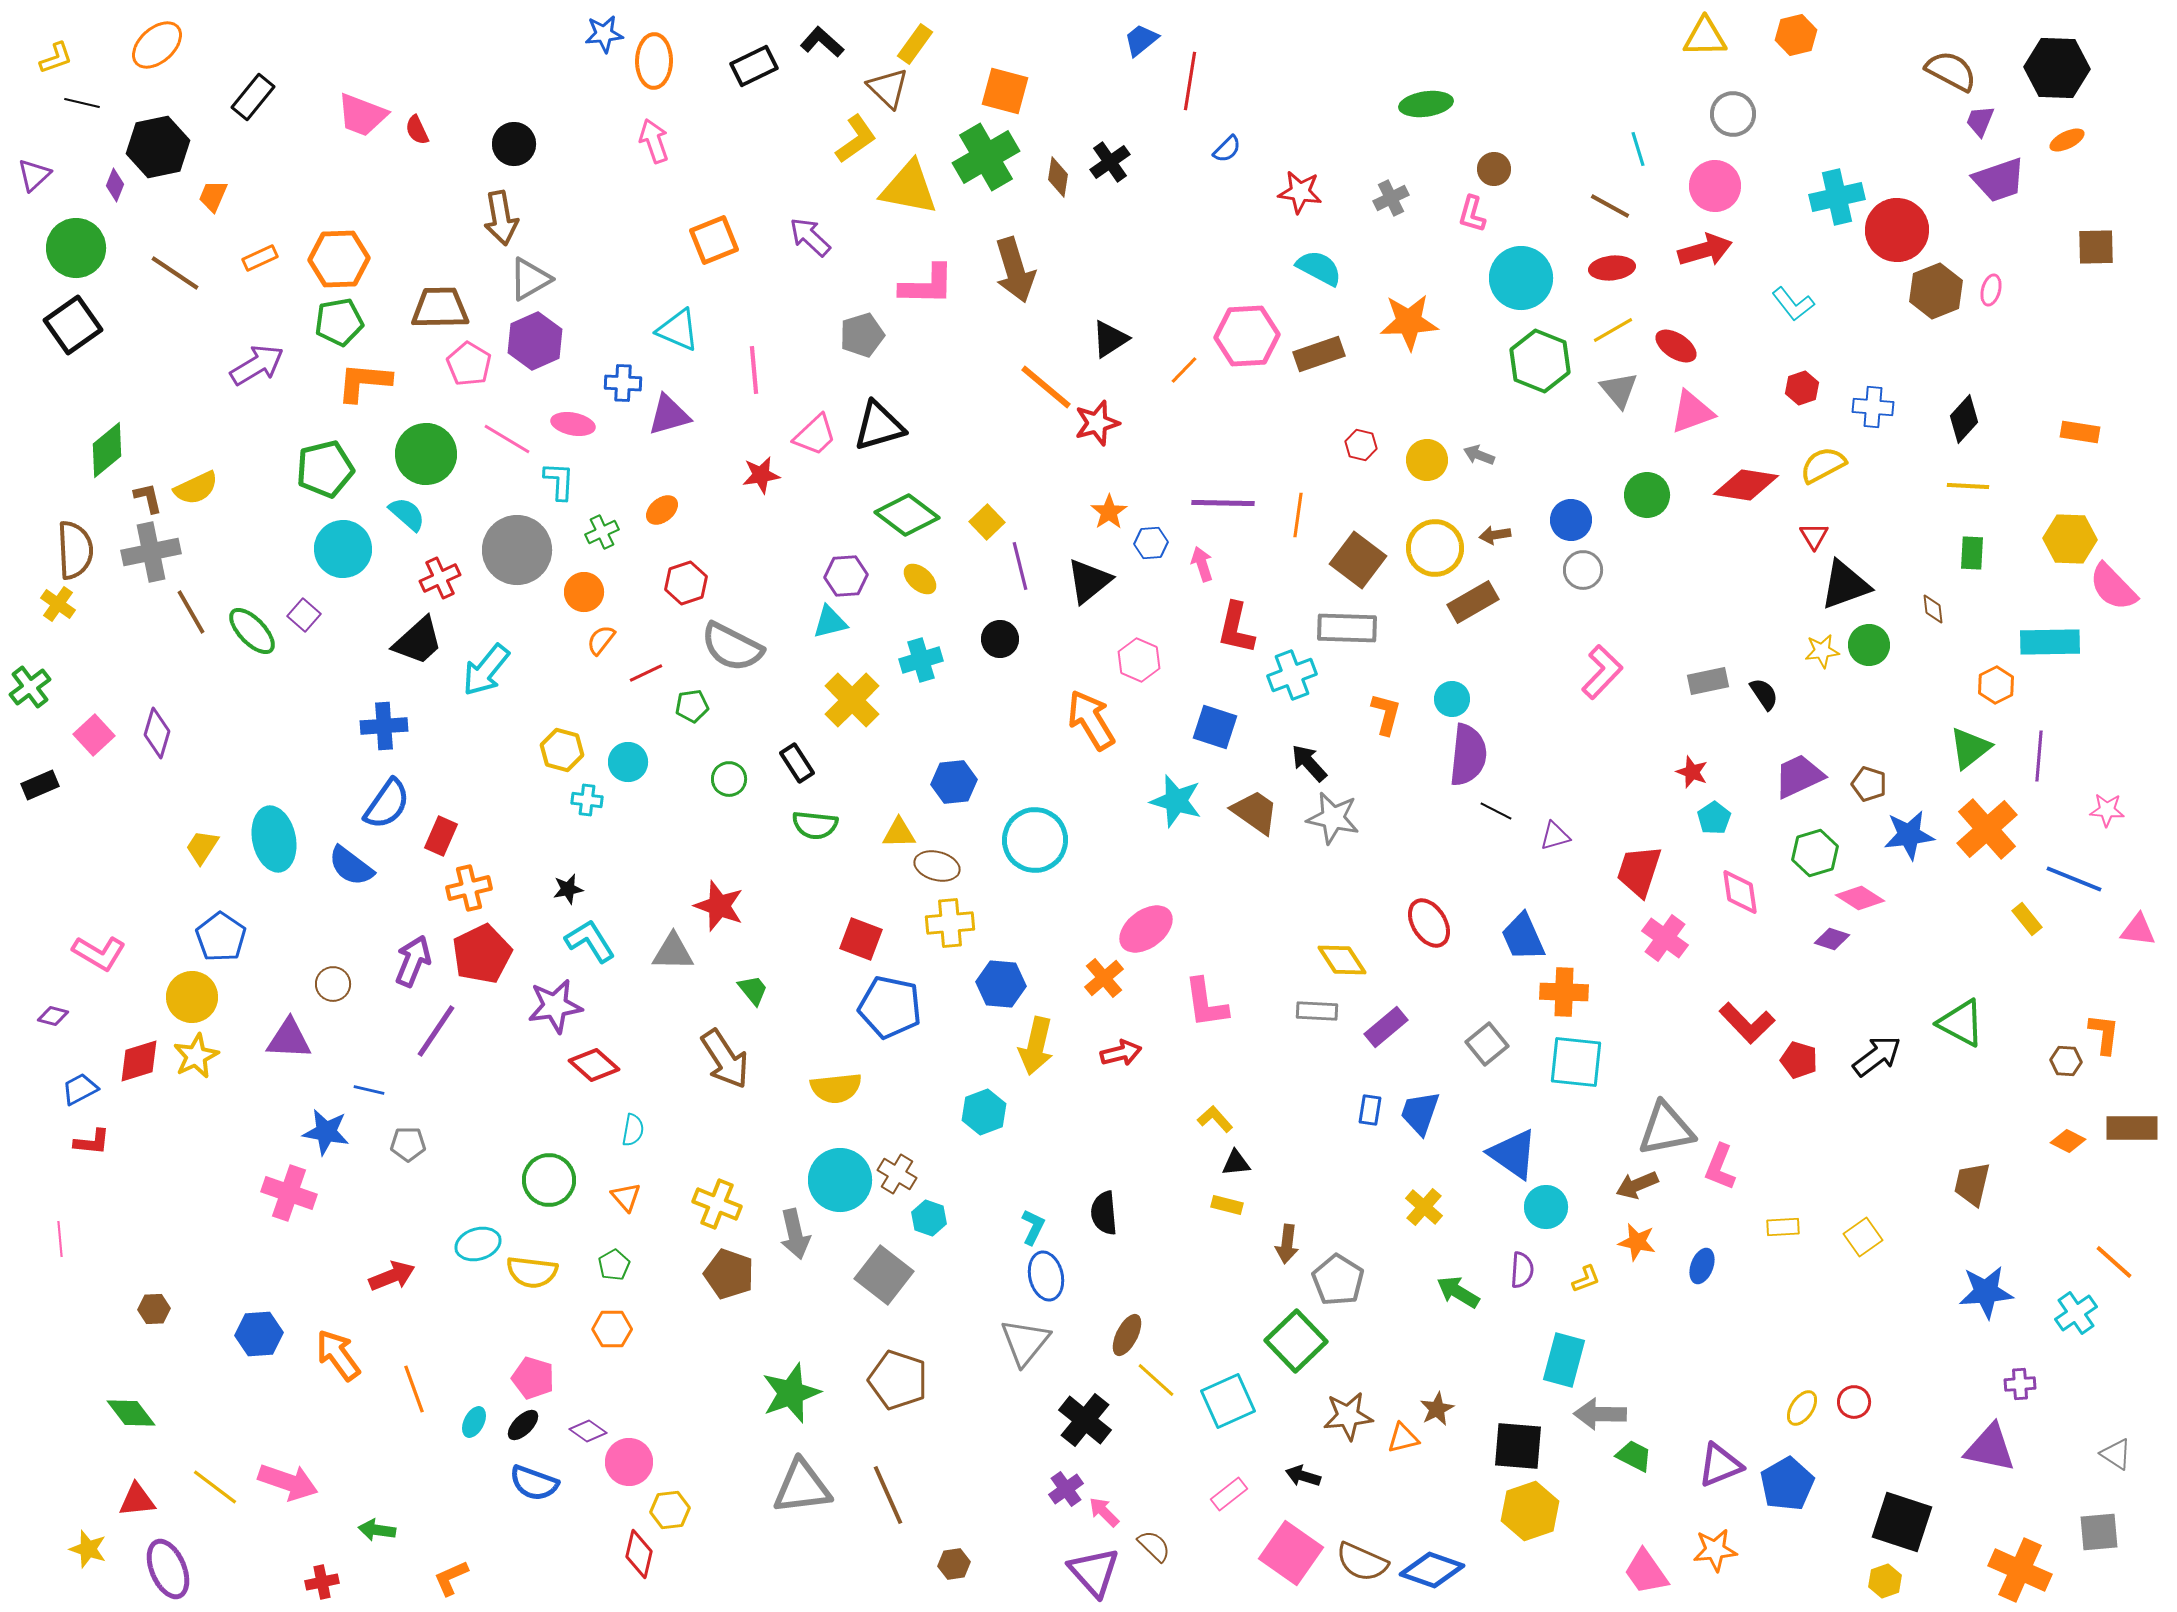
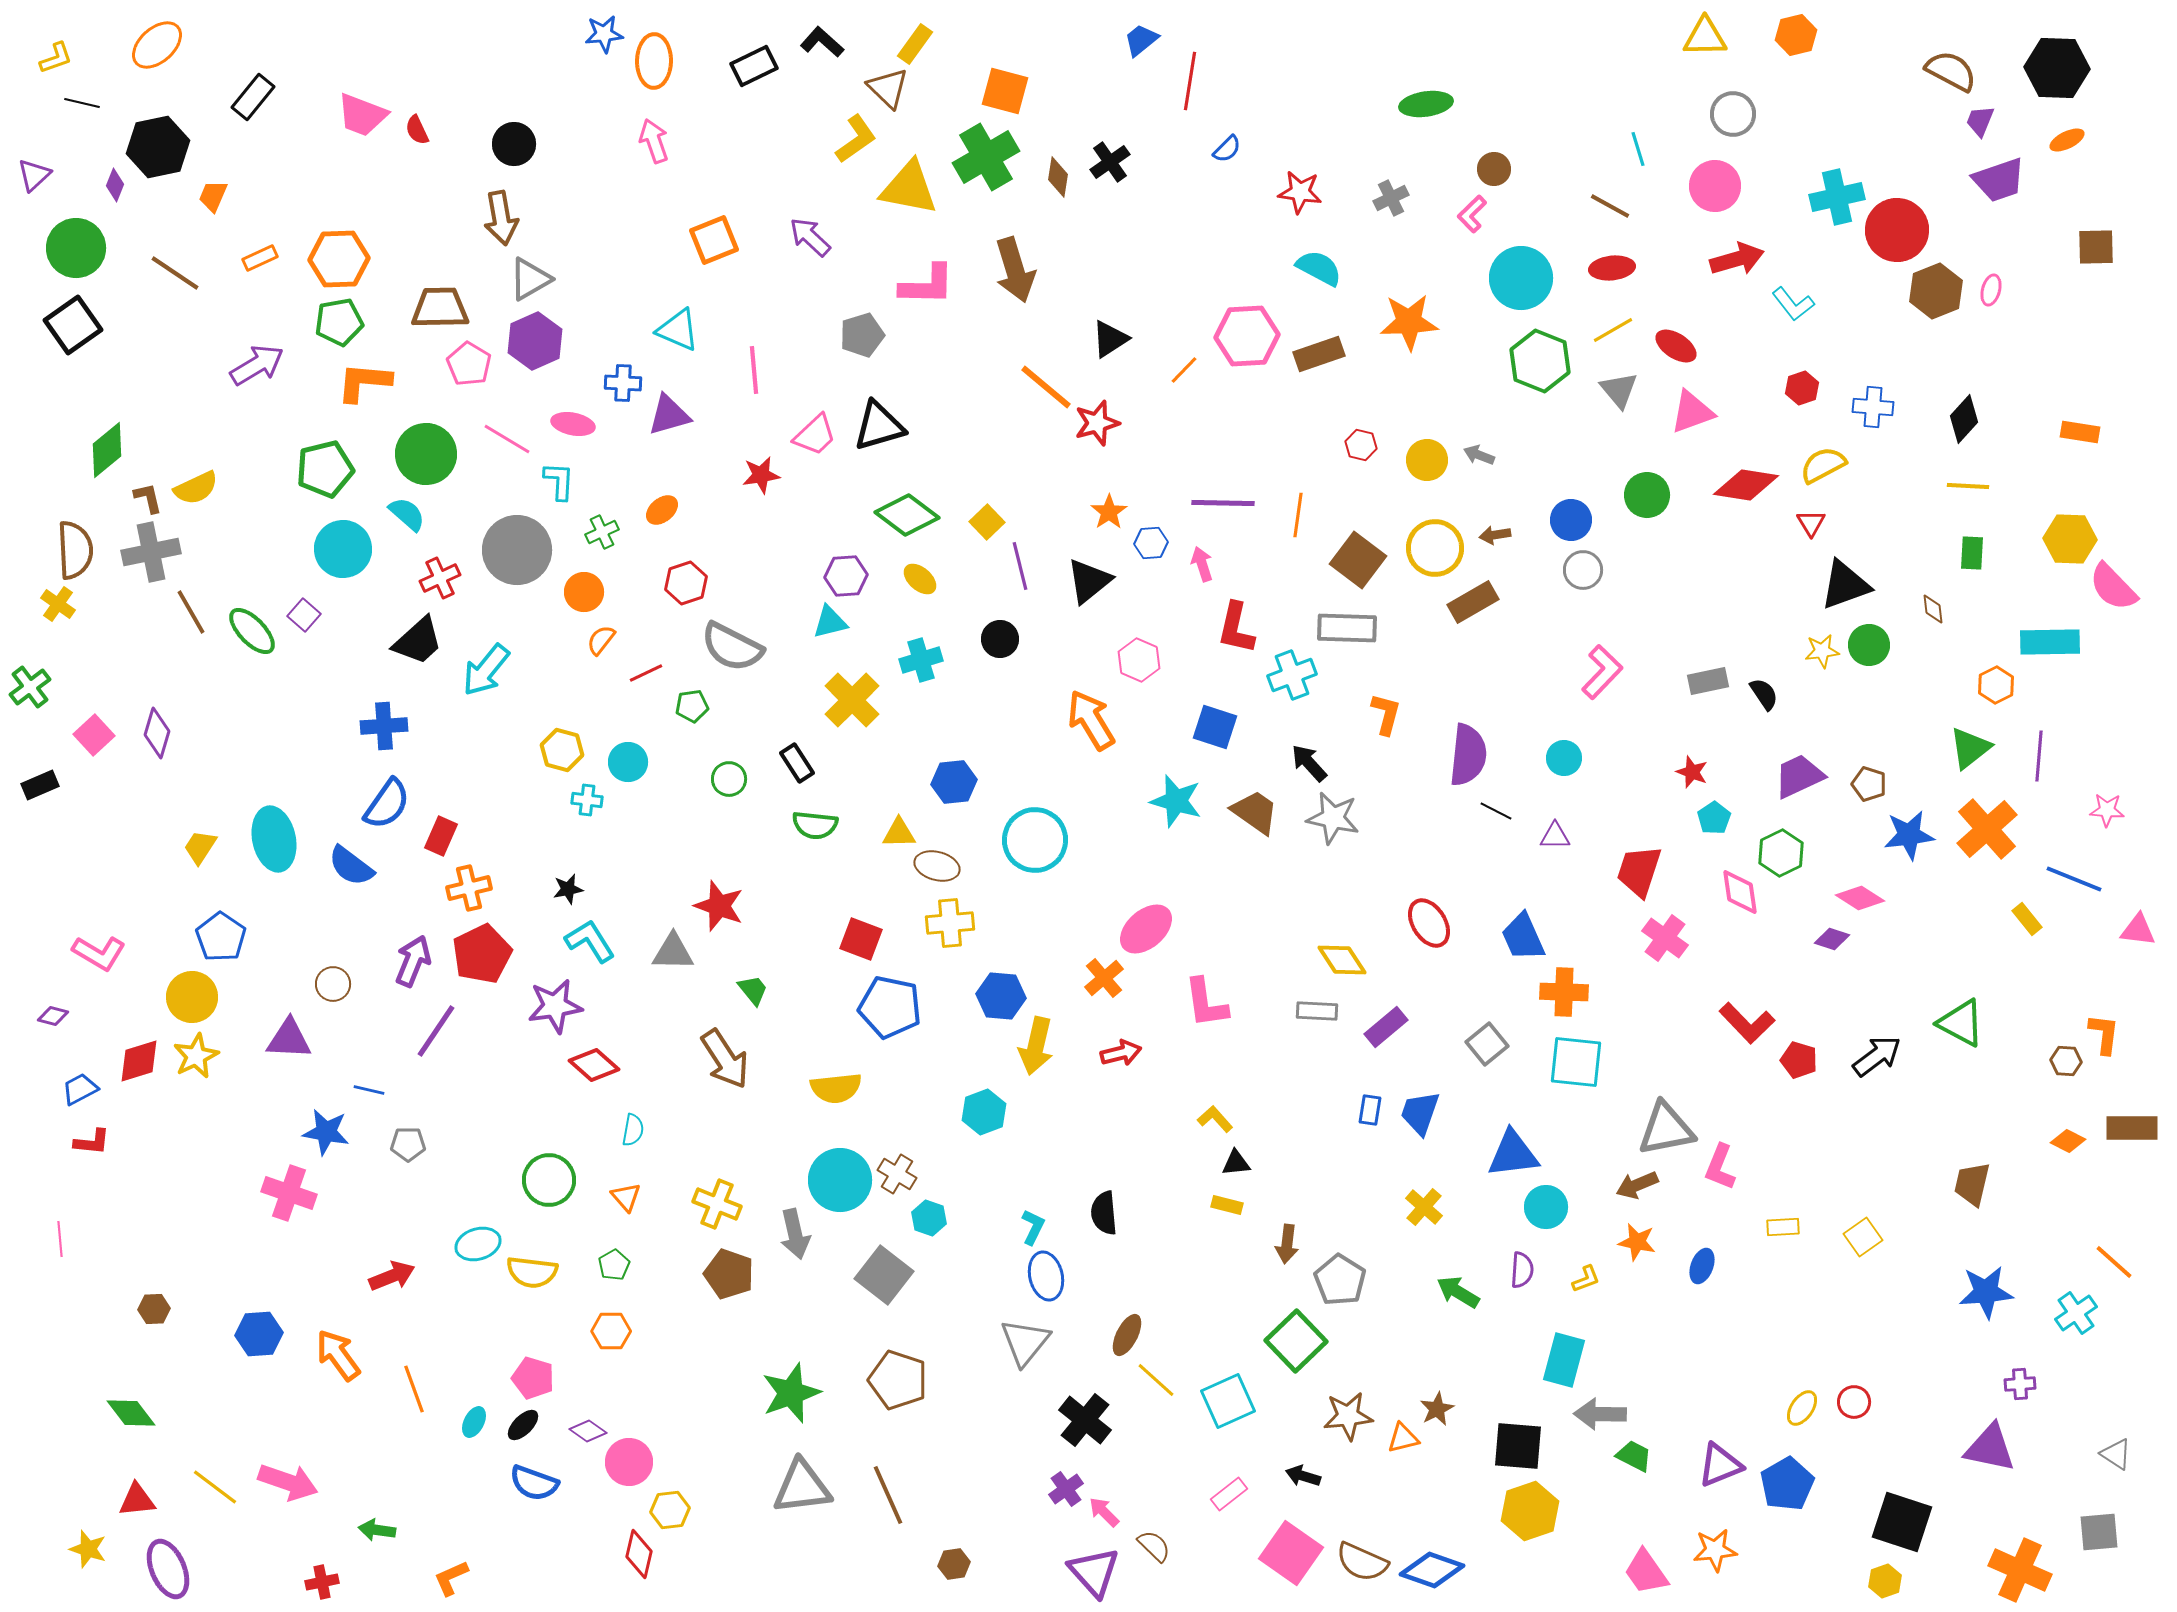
pink L-shape at (1472, 214): rotated 30 degrees clockwise
red arrow at (1705, 250): moved 32 px right, 9 px down
red triangle at (1814, 536): moved 3 px left, 13 px up
cyan circle at (1452, 699): moved 112 px right, 59 px down
purple triangle at (1555, 836): rotated 16 degrees clockwise
yellow trapezoid at (202, 847): moved 2 px left
green hexagon at (1815, 853): moved 34 px left; rotated 9 degrees counterclockwise
pink ellipse at (1146, 929): rotated 4 degrees counterclockwise
blue hexagon at (1001, 984): moved 12 px down
blue triangle at (1513, 1154): rotated 42 degrees counterclockwise
gray pentagon at (1338, 1280): moved 2 px right
orange hexagon at (612, 1329): moved 1 px left, 2 px down
